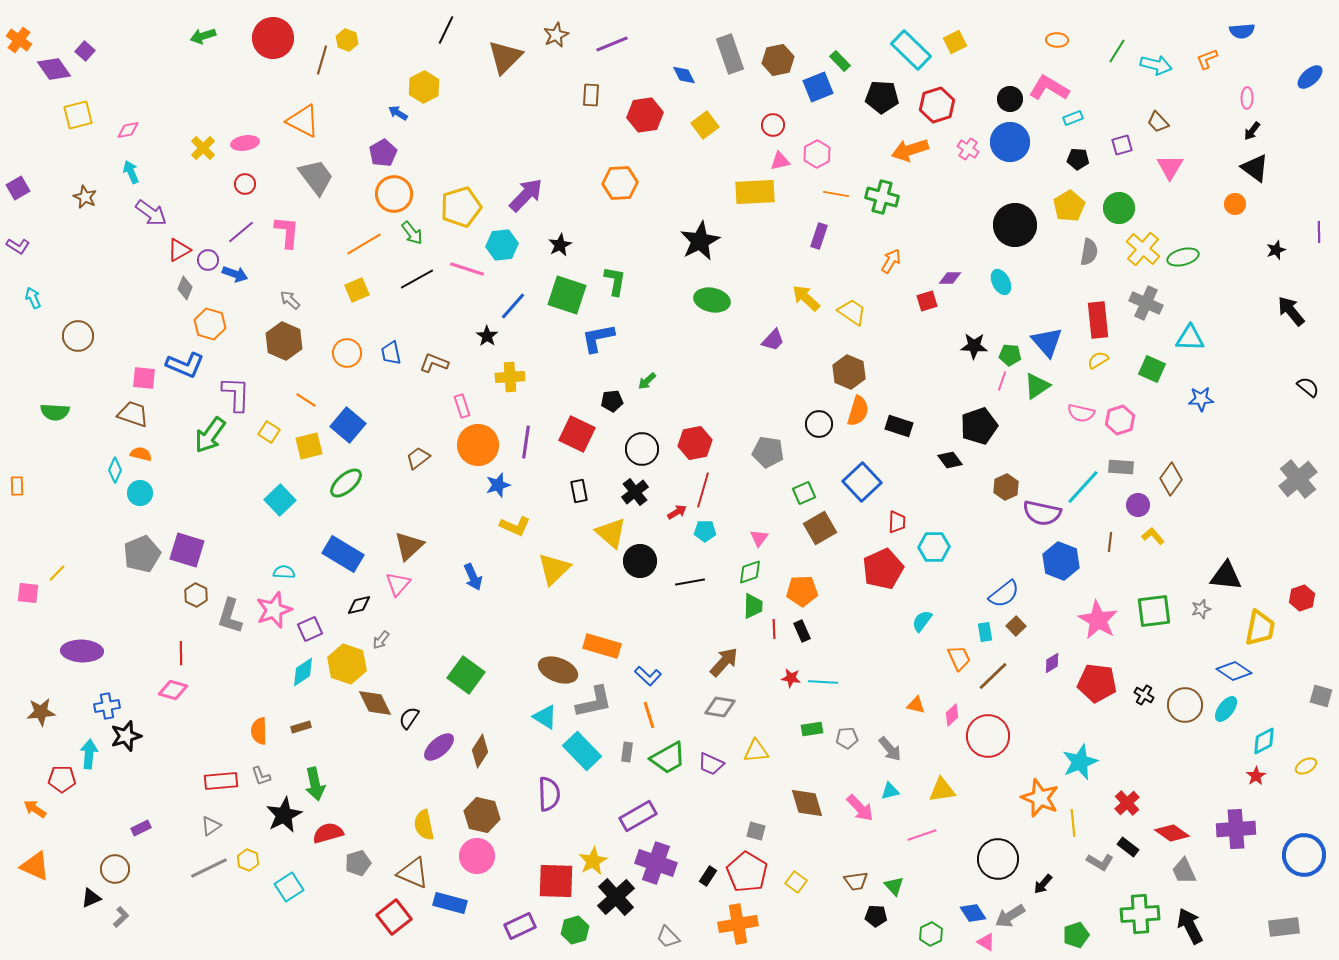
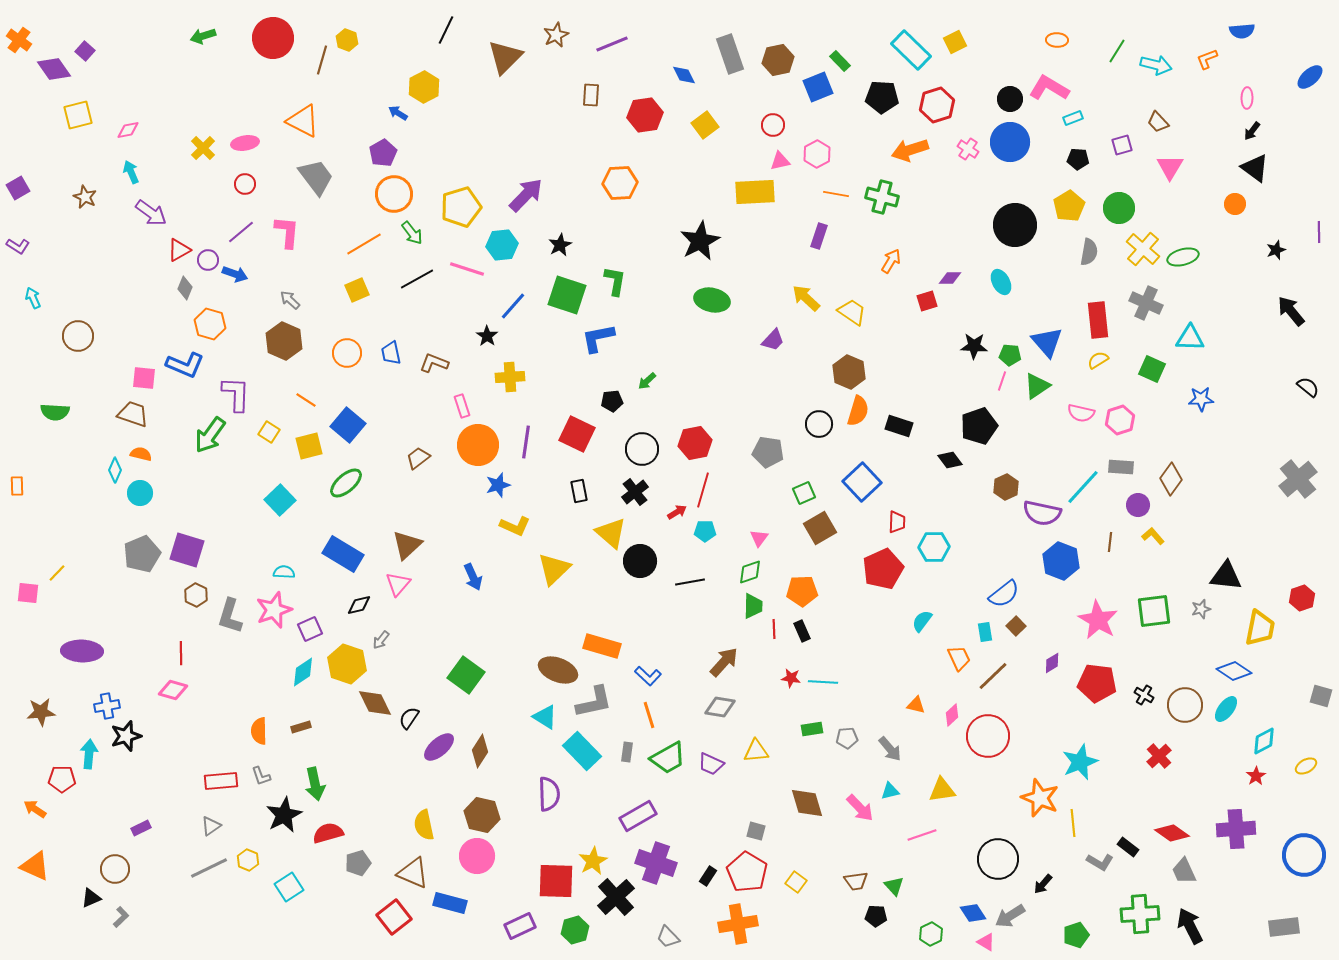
brown triangle at (409, 546): moved 2 px left, 1 px up
red cross at (1127, 803): moved 32 px right, 47 px up
